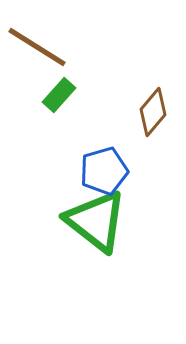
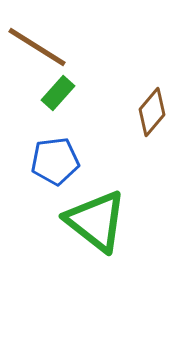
green rectangle: moved 1 px left, 2 px up
brown diamond: moved 1 px left
blue pentagon: moved 49 px left, 10 px up; rotated 9 degrees clockwise
